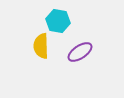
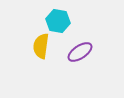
yellow semicircle: rotated 10 degrees clockwise
